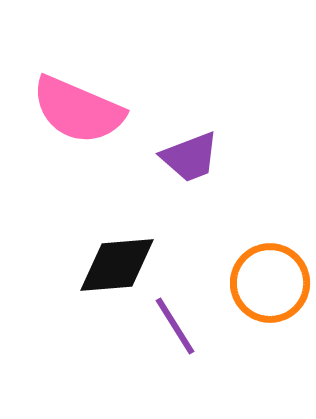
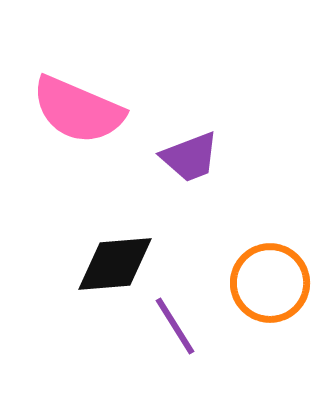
black diamond: moved 2 px left, 1 px up
